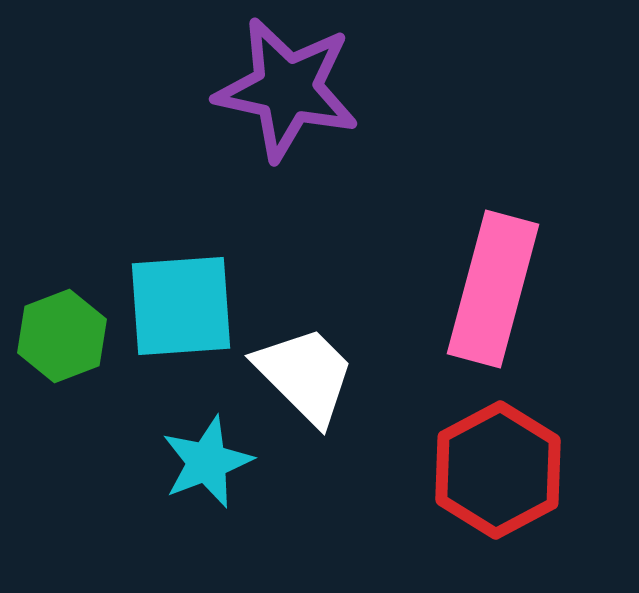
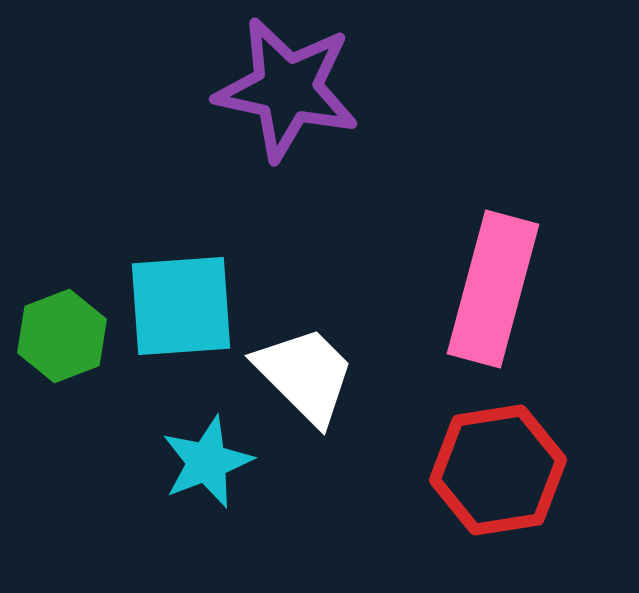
red hexagon: rotated 19 degrees clockwise
